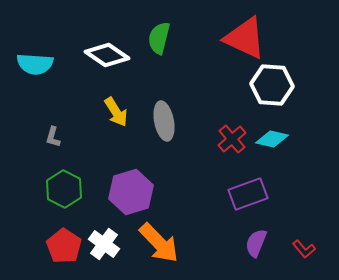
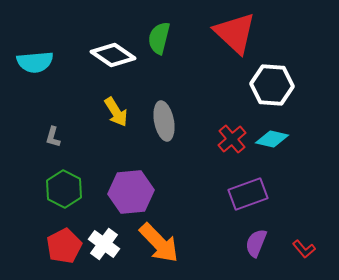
red triangle: moved 10 px left, 5 px up; rotated 18 degrees clockwise
white diamond: moved 6 px right
cyan semicircle: moved 2 px up; rotated 9 degrees counterclockwise
purple hexagon: rotated 12 degrees clockwise
red pentagon: rotated 12 degrees clockwise
